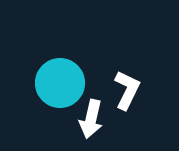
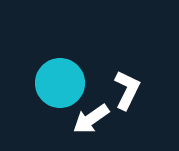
white arrow: rotated 42 degrees clockwise
